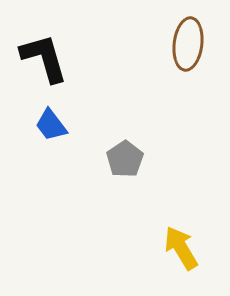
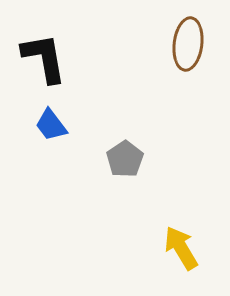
black L-shape: rotated 6 degrees clockwise
